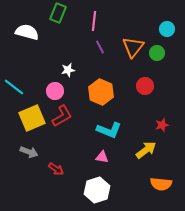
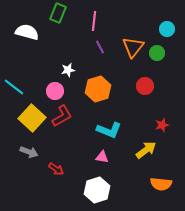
orange hexagon: moved 3 px left, 3 px up; rotated 20 degrees clockwise
yellow square: rotated 24 degrees counterclockwise
